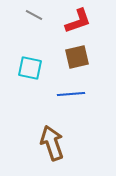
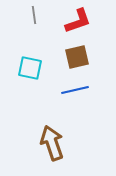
gray line: rotated 54 degrees clockwise
blue line: moved 4 px right, 4 px up; rotated 8 degrees counterclockwise
